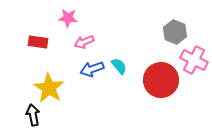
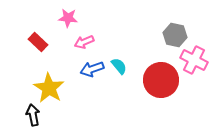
gray hexagon: moved 3 px down; rotated 10 degrees counterclockwise
red rectangle: rotated 36 degrees clockwise
